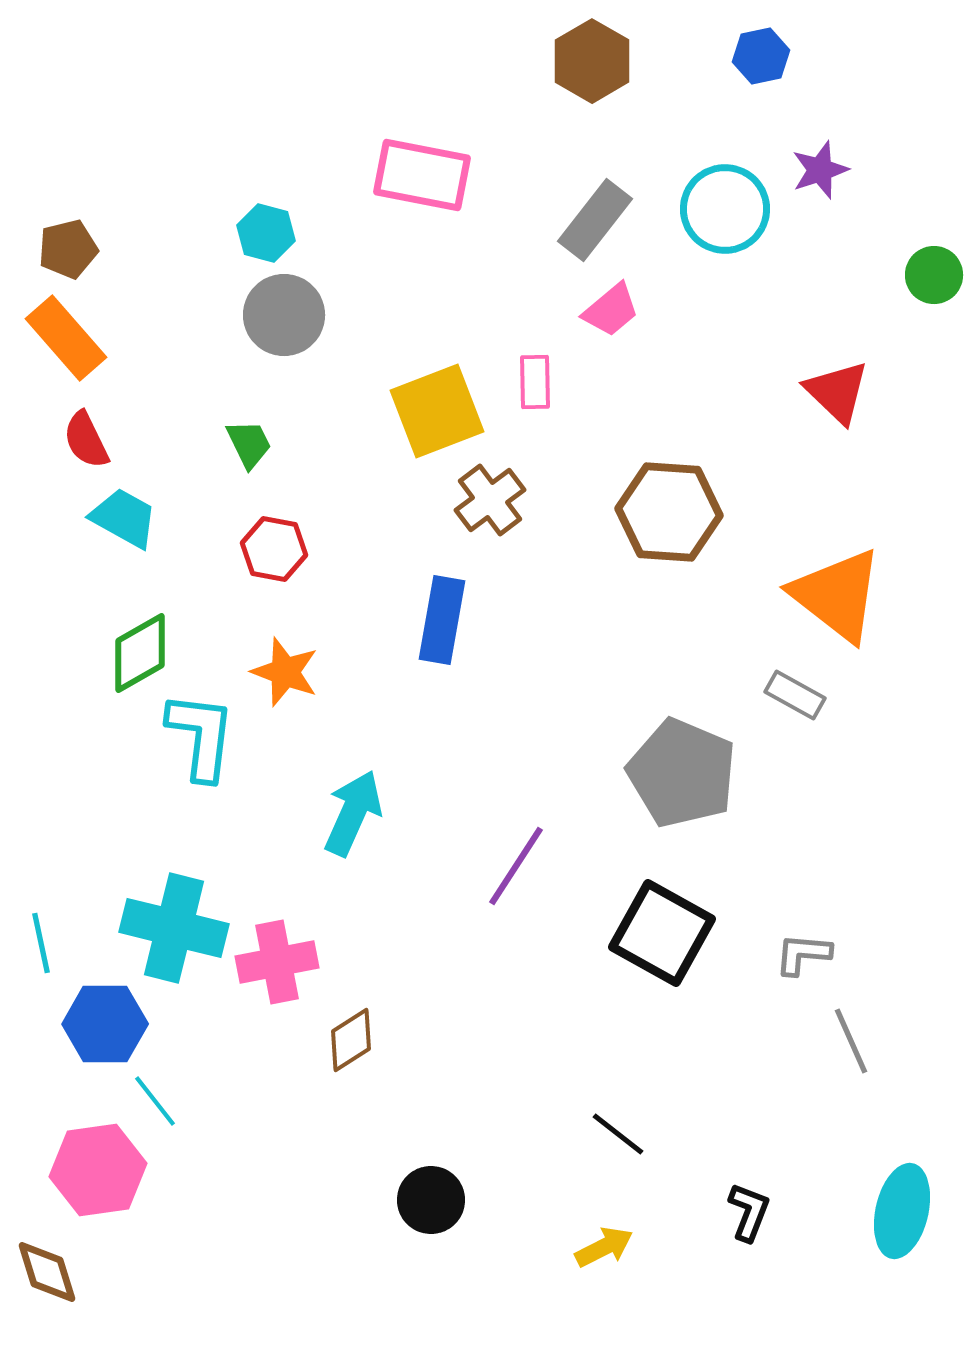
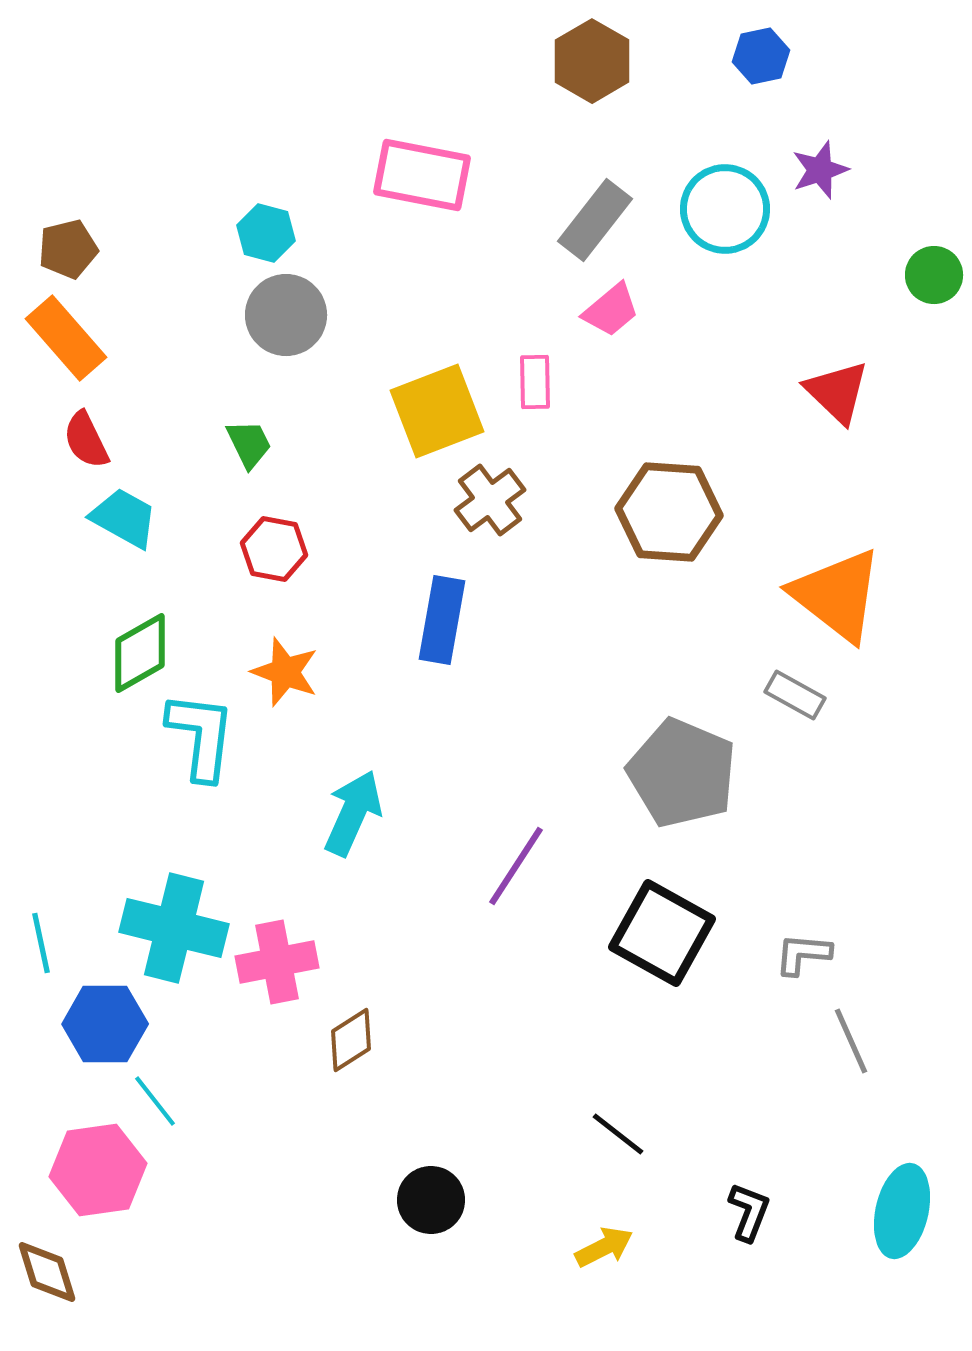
gray circle at (284, 315): moved 2 px right
